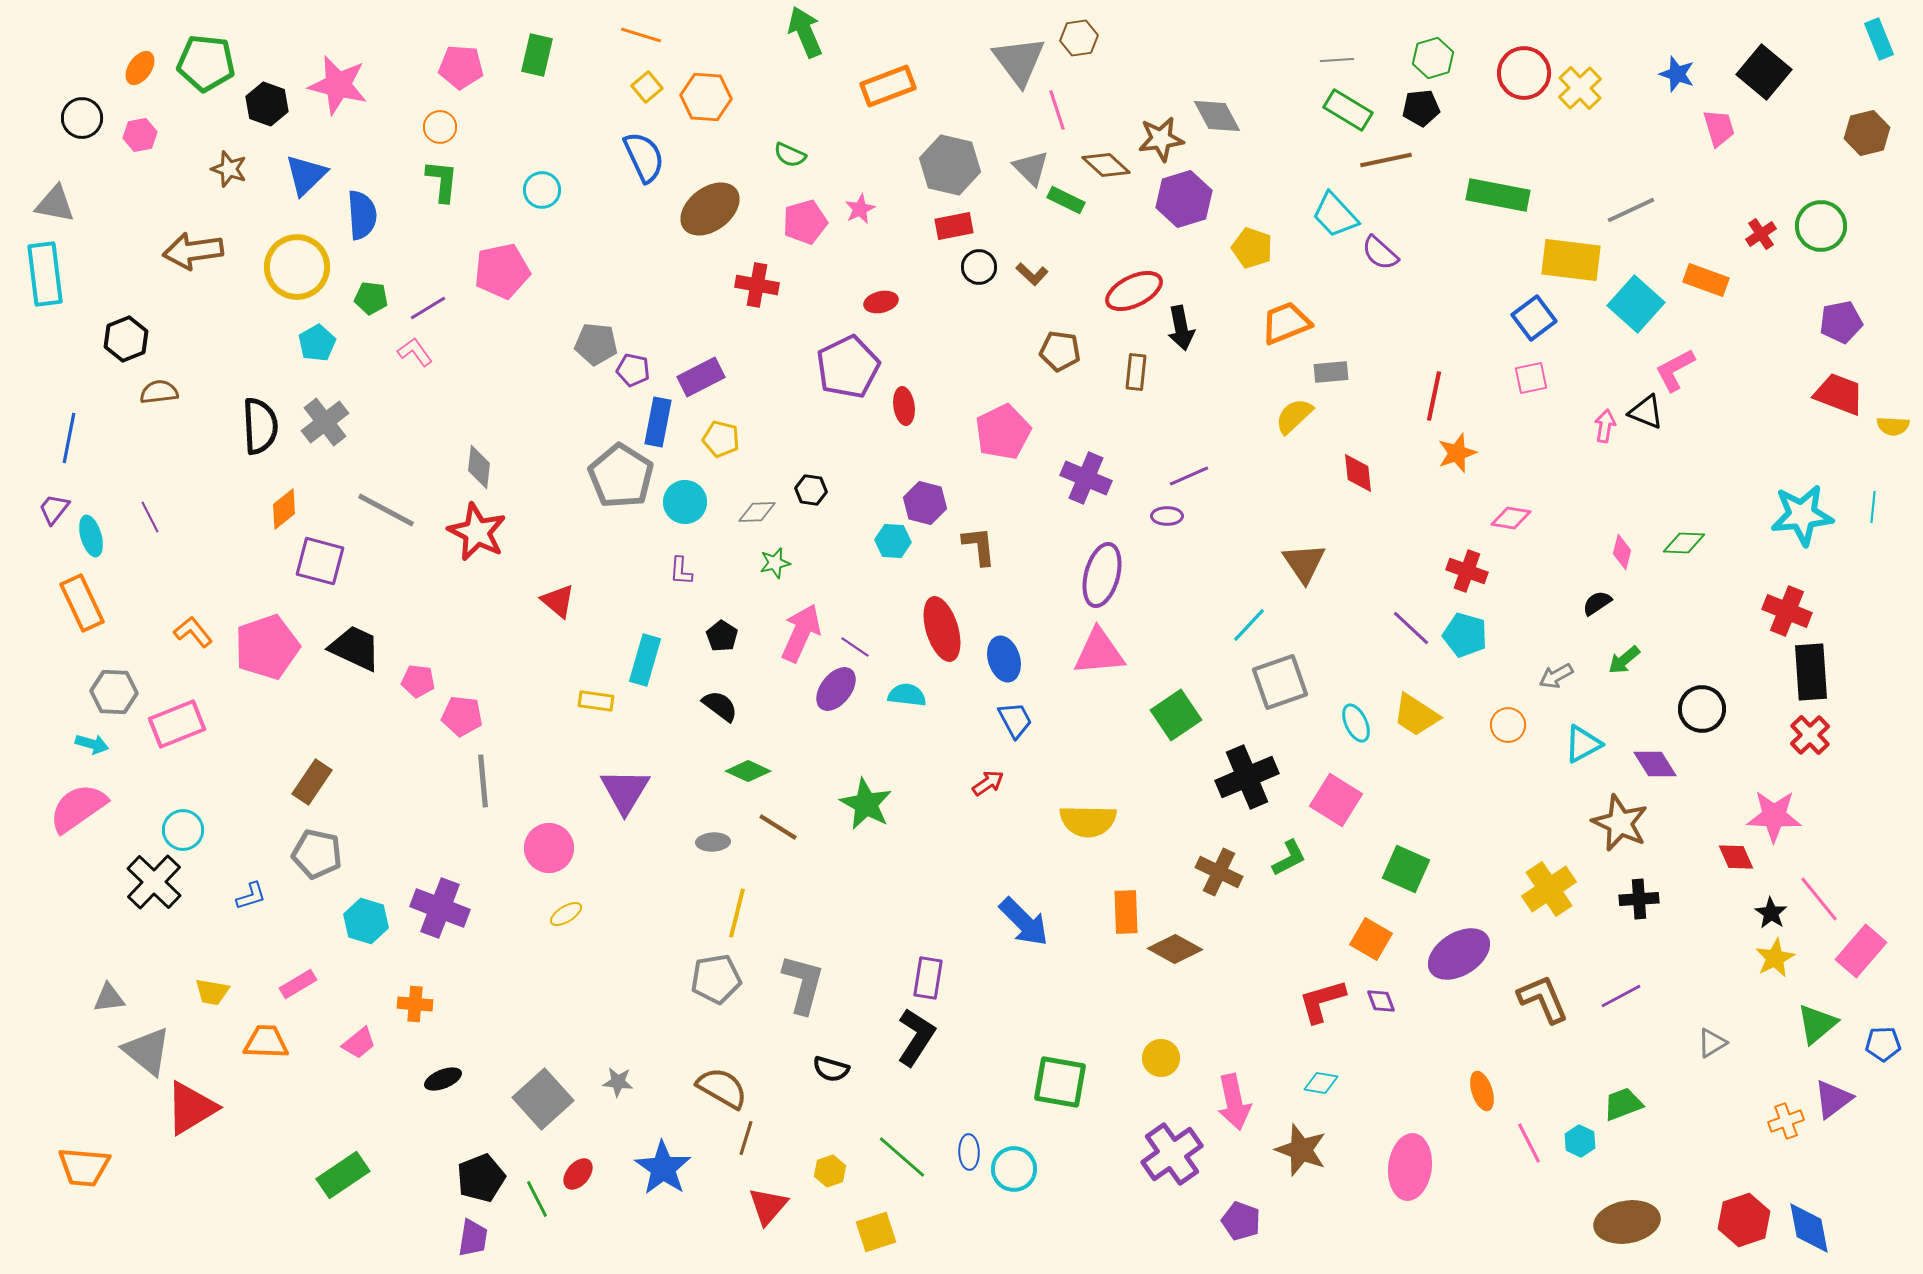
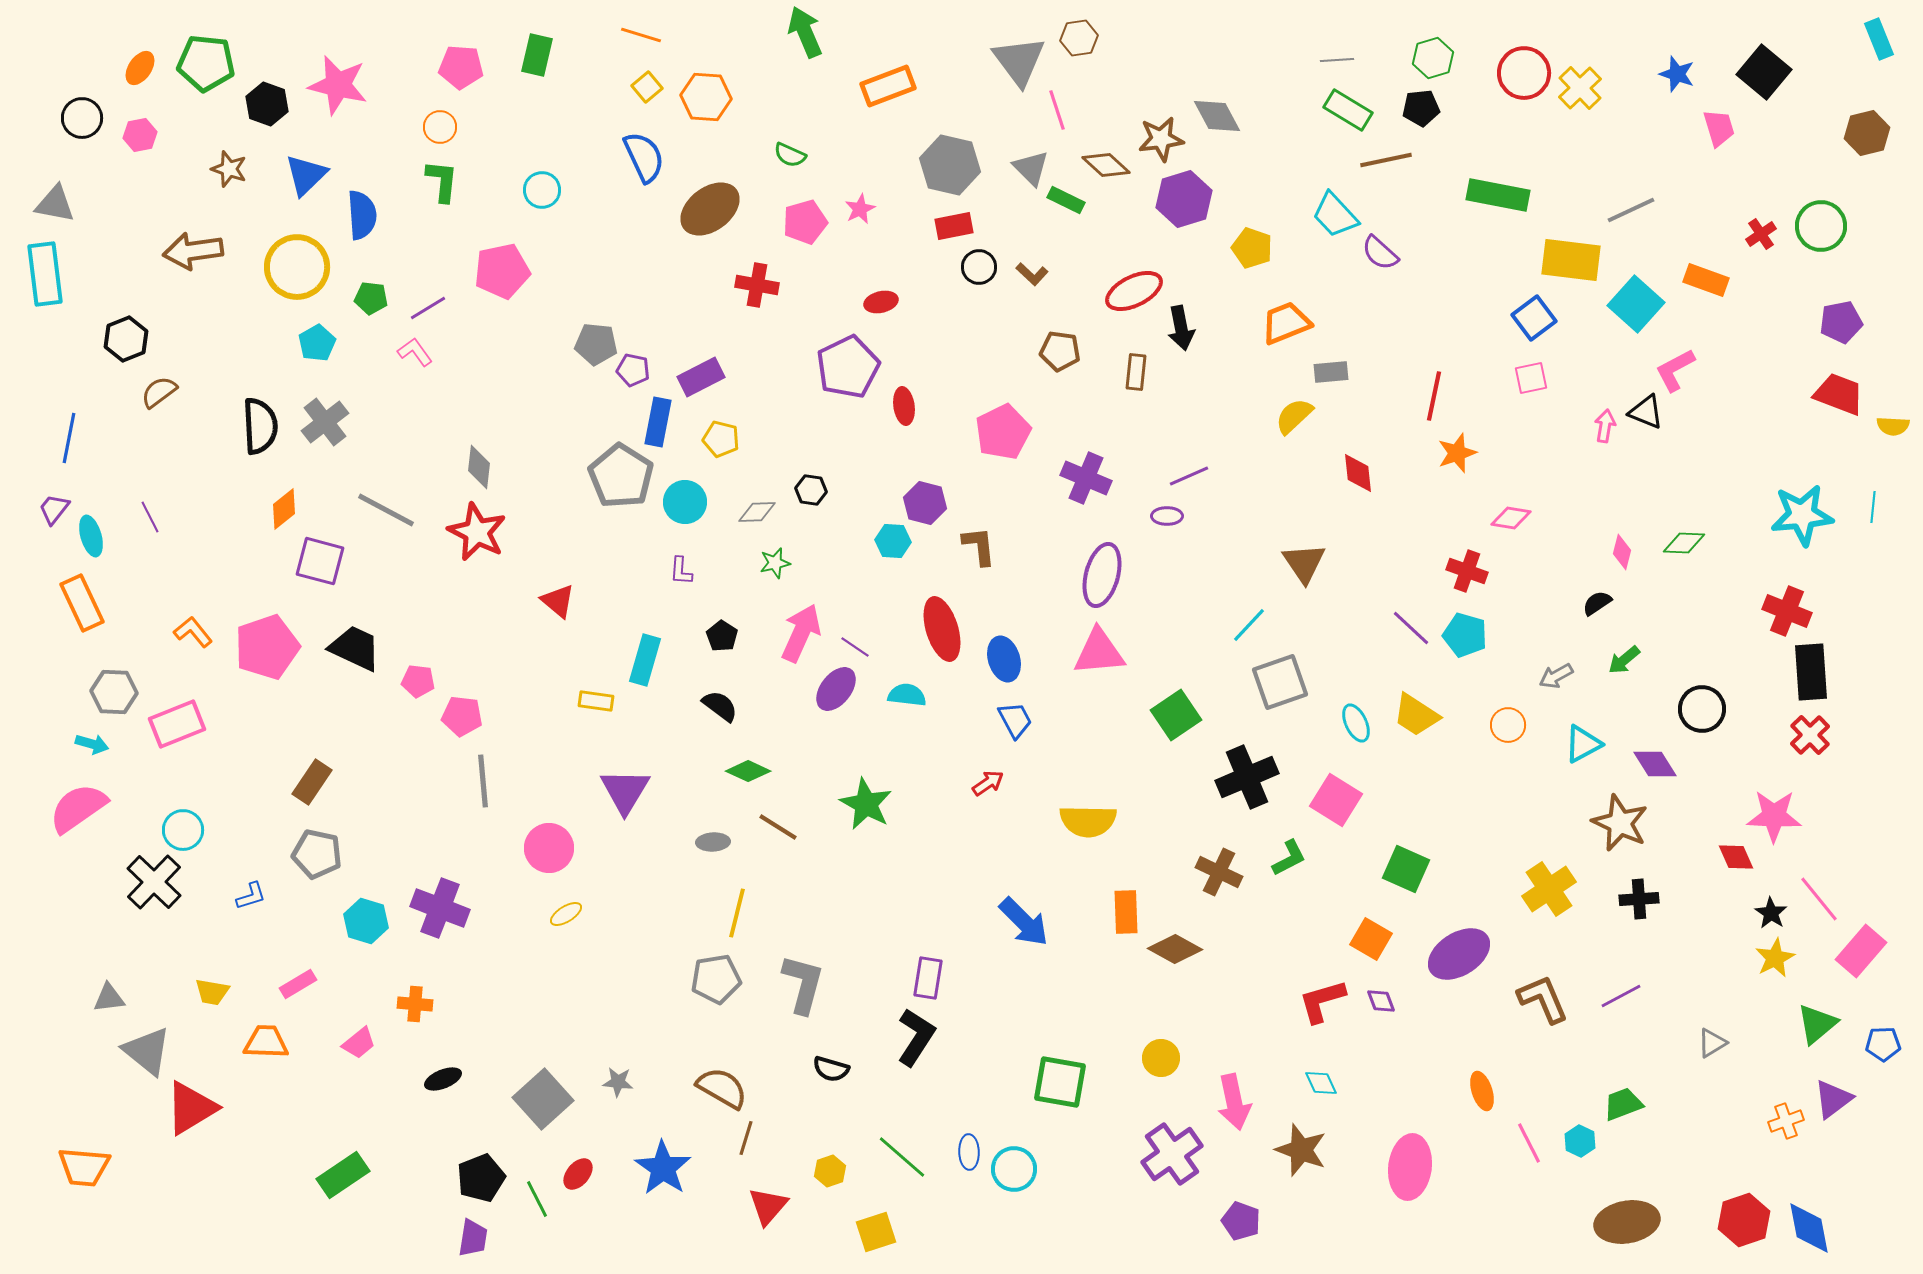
brown semicircle at (159, 392): rotated 30 degrees counterclockwise
cyan diamond at (1321, 1083): rotated 56 degrees clockwise
